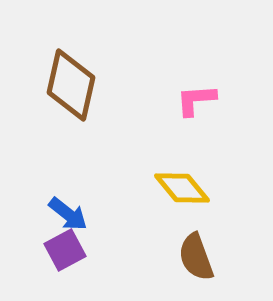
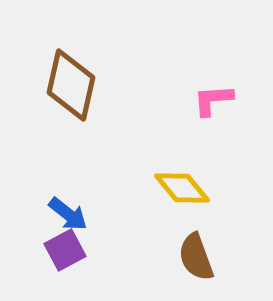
pink L-shape: moved 17 px right
